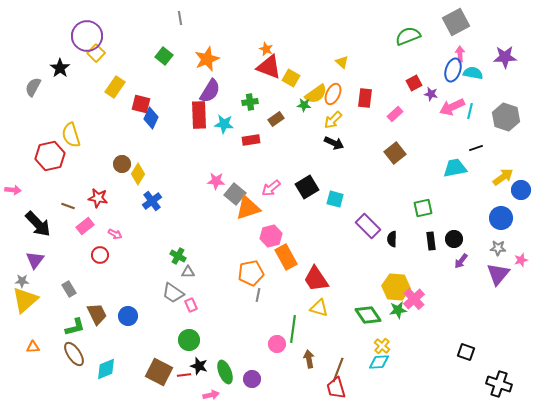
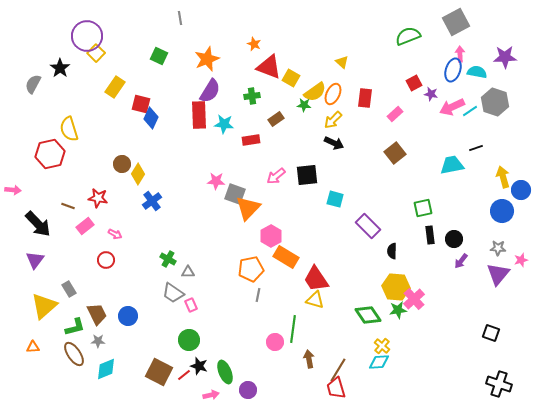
orange star at (266, 49): moved 12 px left, 5 px up
green square at (164, 56): moved 5 px left; rotated 12 degrees counterclockwise
cyan semicircle at (473, 73): moved 4 px right, 1 px up
gray semicircle at (33, 87): moved 3 px up
yellow semicircle at (316, 94): moved 1 px left, 2 px up
green cross at (250, 102): moved 2 px right, 6 px up
cyan line at (470, 111): rotated 42 degrees clockwise
gray hexagon at (506, 117): moved 11 px left, 15 px up
yellow semicircle at (71, 135): moved 2 px left, 6 px up
red hexagon at (50, 156): moved 2 px up
cyan trapezoid at (455, 168): moved 3 px left, 3 px up
yellow arrow at (503, 177): rotated 70 degrees counterclockwise
black square at (307, 187): moved 12 px up; rotated 25 degrees clockwise
pink arrow at (271, 188): moved 5 px right, 12 px up
gray square at (235, 194): rotated 20 degrees counterclockwise
orange triangle at (248, 208): rotated 28 degrees counterclockwise
blue circle at (501, 218): moved 1 px right, 7 px up
pink hexagon at (271, 236): rotated 15 degrees counterclockwise
black semicircle at (392, 239): moved 12 px down
black rectangle at (431, 241): moved 1 px left, 6 px up
red circle at (100, 255): moved 6 px right, 5 px down
green cross at (178, 256): moved 10 px left, 3 px down
orange rectangle at (286, 257): rotated 30 degrees counterclockwise
orange pentagon at (251, 273): moved 4 px up
gray star at (22, 281): moved 76 px right, 60 px down
yellow triangle at (25, 300): moved 19 px right, 6 px down
yellow triangle at (319, 308): moved 4 px left, 8 px up
pink circle at (277, 344): moved 2 px left, 2 px up
black square at (466, 352): moved 25 px right, 19 px up
brown line at (338, 370): rotated 10 degrees clockwise
red line at (184, 375): rotated 32 degrees counterclockwise
purple circle at (252, 379): moved 4 px left, 11 px down
